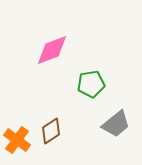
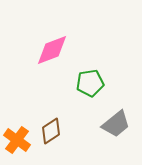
green pentagon: moved 1 px left, 1 px up
